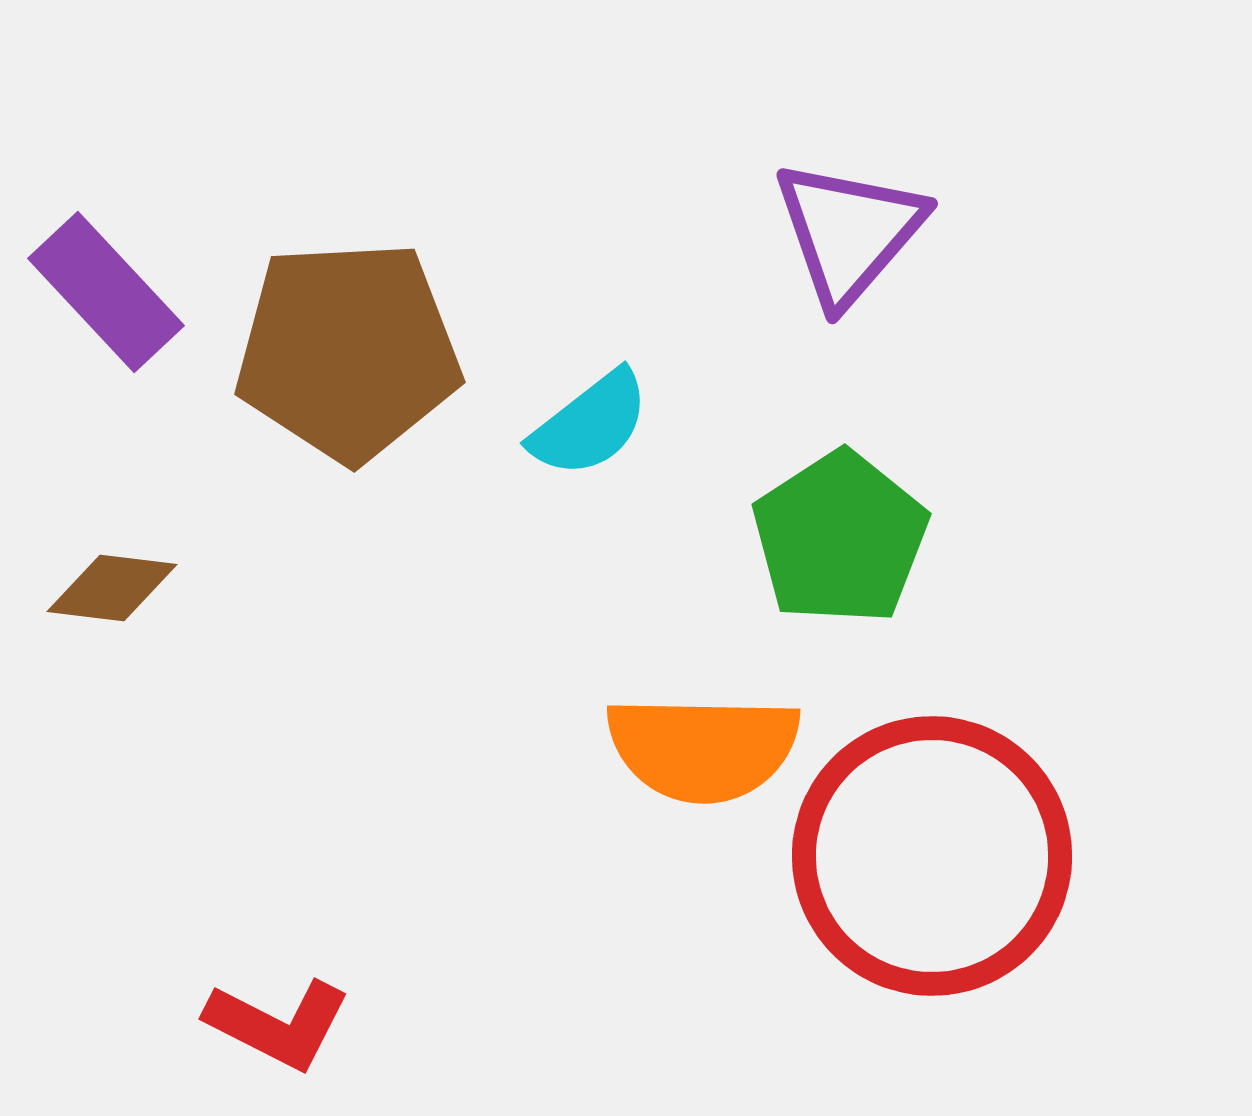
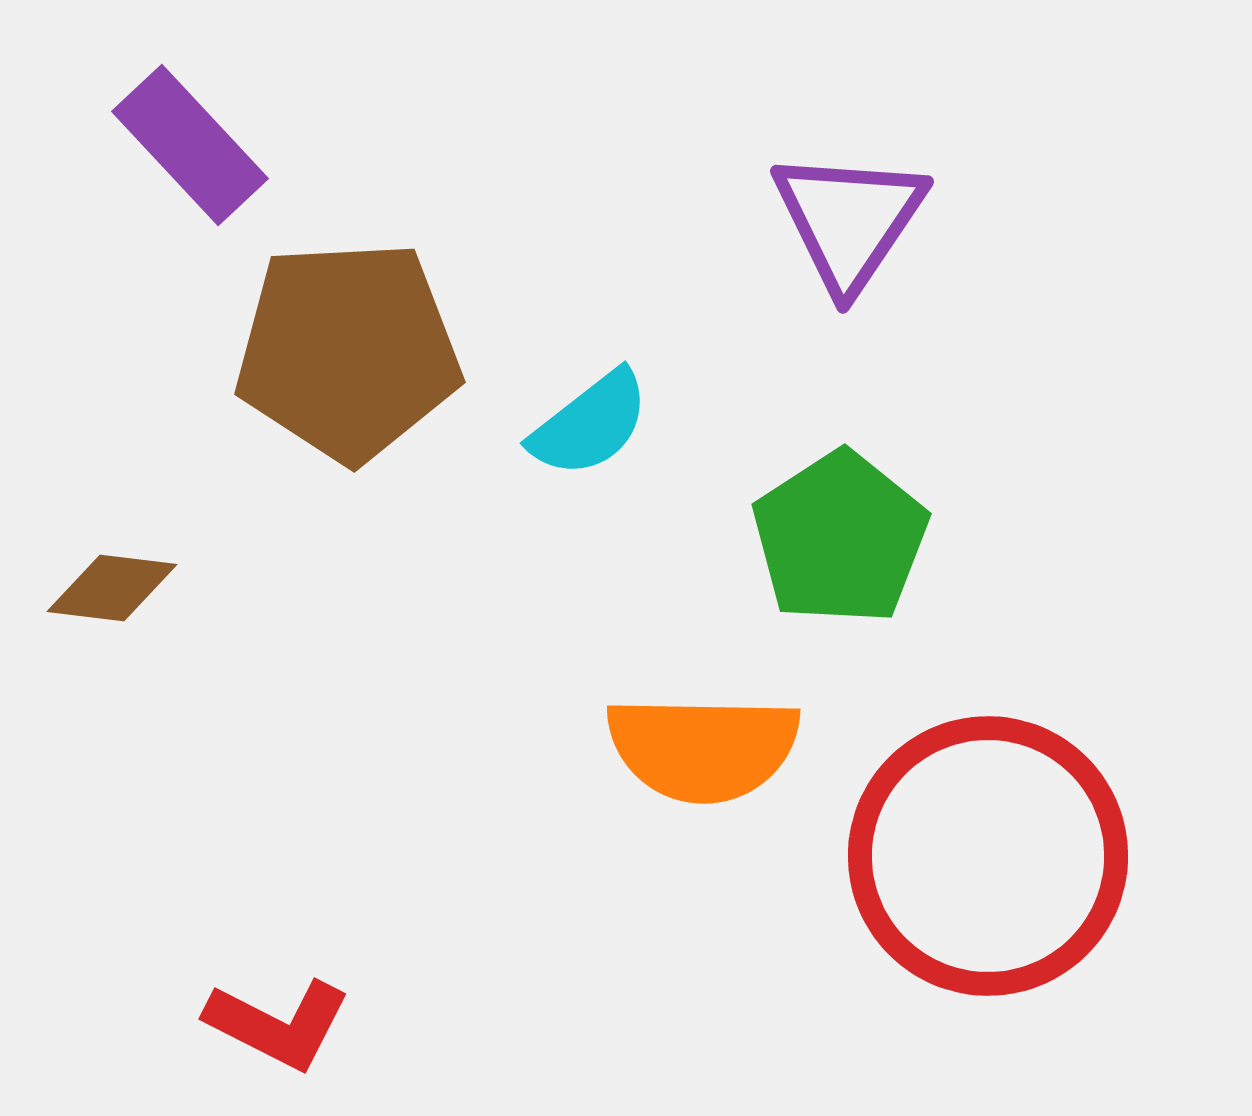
purple triangle: moved 12 px up; rotated 7 degrees counterclockwise
purple rectangle: moved 84 px right, 147 px up
red circle: moved 56 px right
